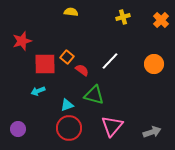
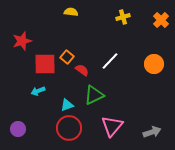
green triangle: rotated 40 degrees counterclockwise
